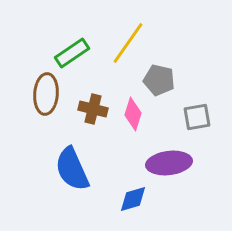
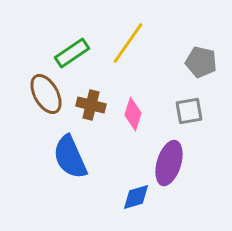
gray pentagon: moved 42 px right, 18 px up
brown ellipse: rotated 33 degrees counterclockwise
brown cross: moved 2 px left, 4 px up
gray square: moved 8 px left, 6 px up
purple ellipse: rotated 66 degrees counterclockwise
blue semicircle: moved 2 px left, 12 px up
blue diamond: moved 3 px right, 2 px up
